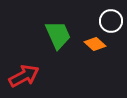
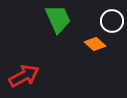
white circle: moved 1 px right
green trapezoid: moved 16 px up
